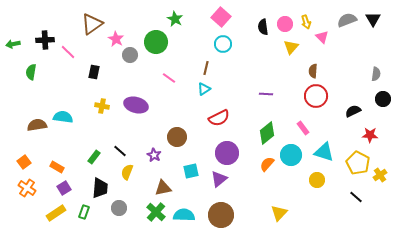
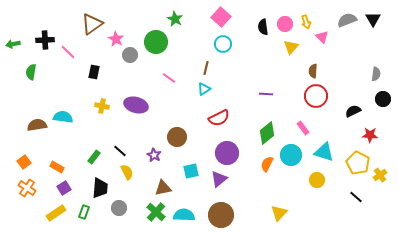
orange semicircle at (267, 164): rotated 14 degrees counterclockwise
yellow semicircle at (127, 172): rotated 133 degrees clockwise
